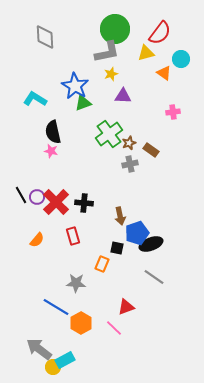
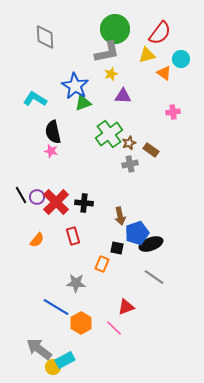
yellow triangle: moved 1 px right, 2 px down
